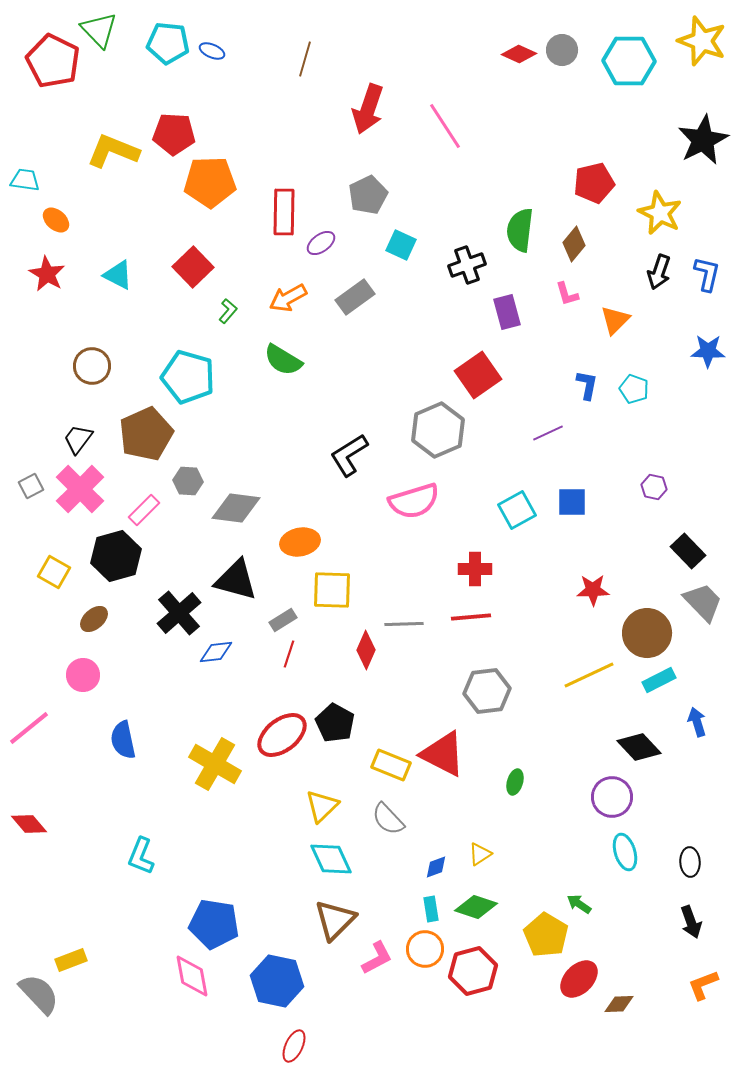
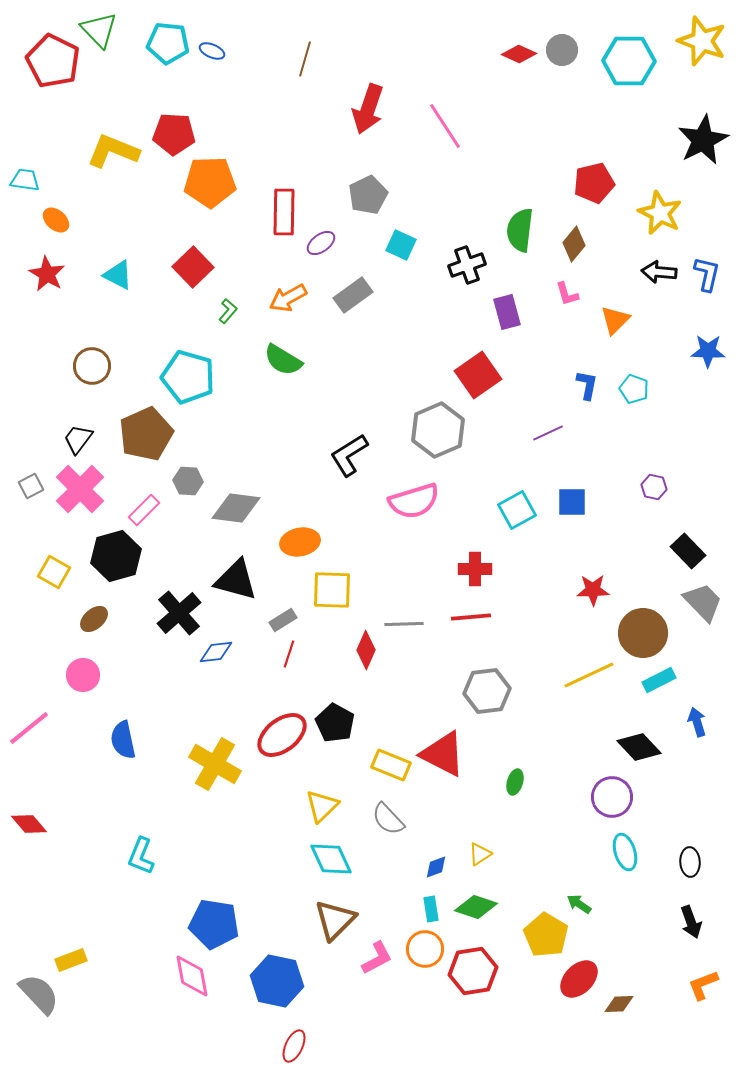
black arrow at (659, 272): rotated 76 degrees clockwise
gray rectangle at (355, 297): moved 2 px left, 2 px up
brown circle at (647, 633): moved 4 px left
red hexagon at (473, 971): rotated 6 degrees clockwise
